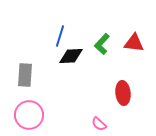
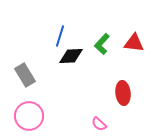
gray rectangle: rotated 35 degrees counterclockwise
pink circle: moved 1 px down
